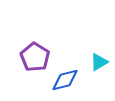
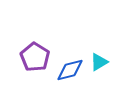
blue diamond: moved 5 px right, 10 px up
